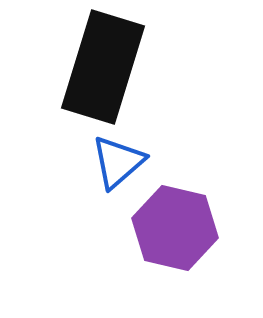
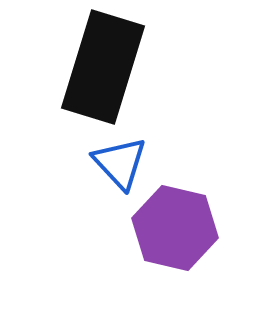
blue triangle: moved 2 px right, 1 px down; rotated 32 degrees counterclockwise
